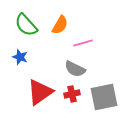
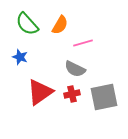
green semicircle: moved 1 px right, 1 px up
